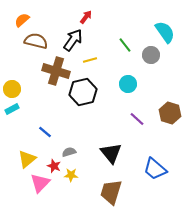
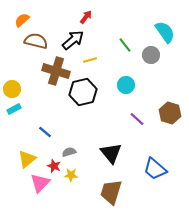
black arrow: rotated 15 degrees clockwise
cyan circle: moved 2 px left, 1 px down
cyan rectangle: moved 2 px right
